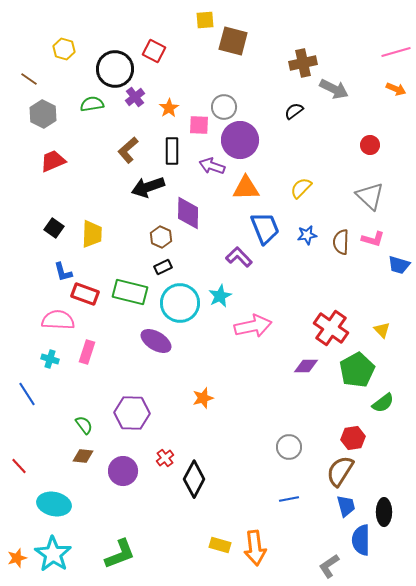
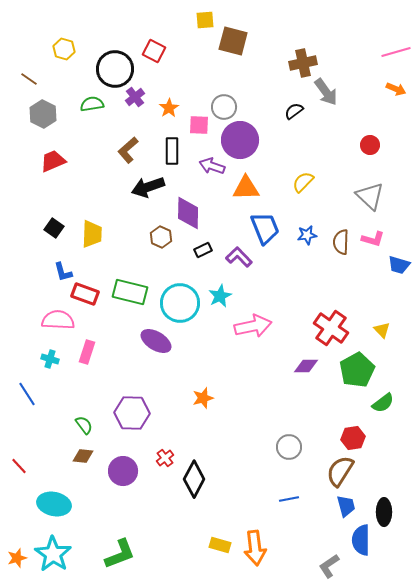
gray arrow at (334, 89): moved 8 px left, 3 px down; rotated 28 degrees clockwise
yellow semicircle at (301, 188): moved 2 px right, 6 px up
black rectangle at (163, 267): moved 40 px right, 17 px up
